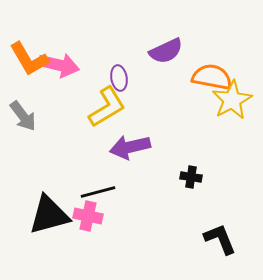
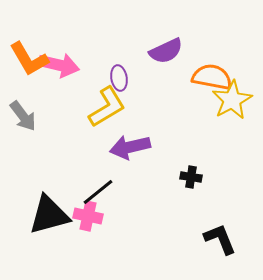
black line: rotated 24 degrees counterclockwise
